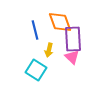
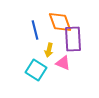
pink triangle: moved 9 px left, 6 px down; rotated 21 degrees counterclockwise
